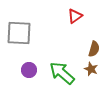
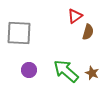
brown semicircle: moved 6 px left, 17 px up
brown star: moved 1 px right, 4 px down
green arrow: moved 4 px right, 2 px up
